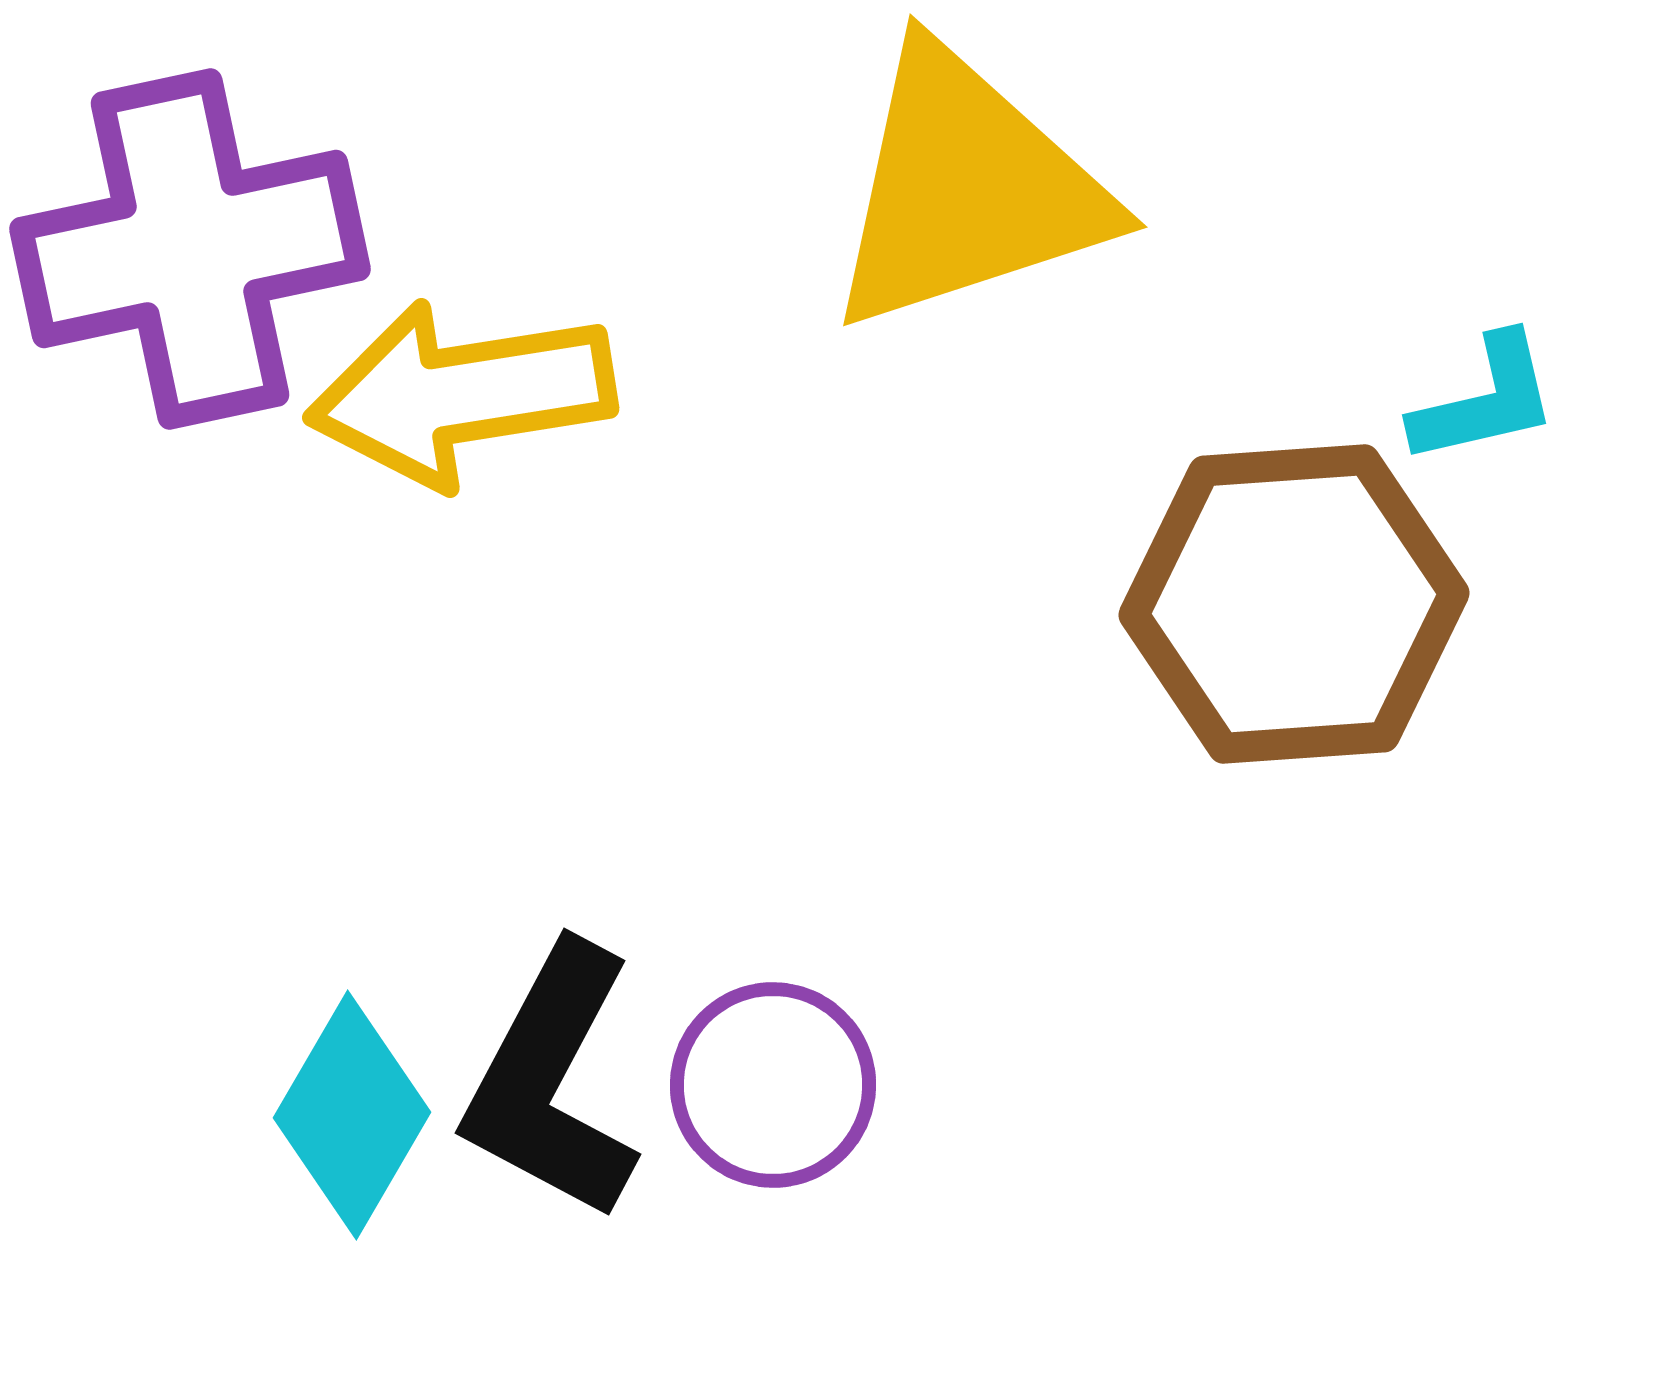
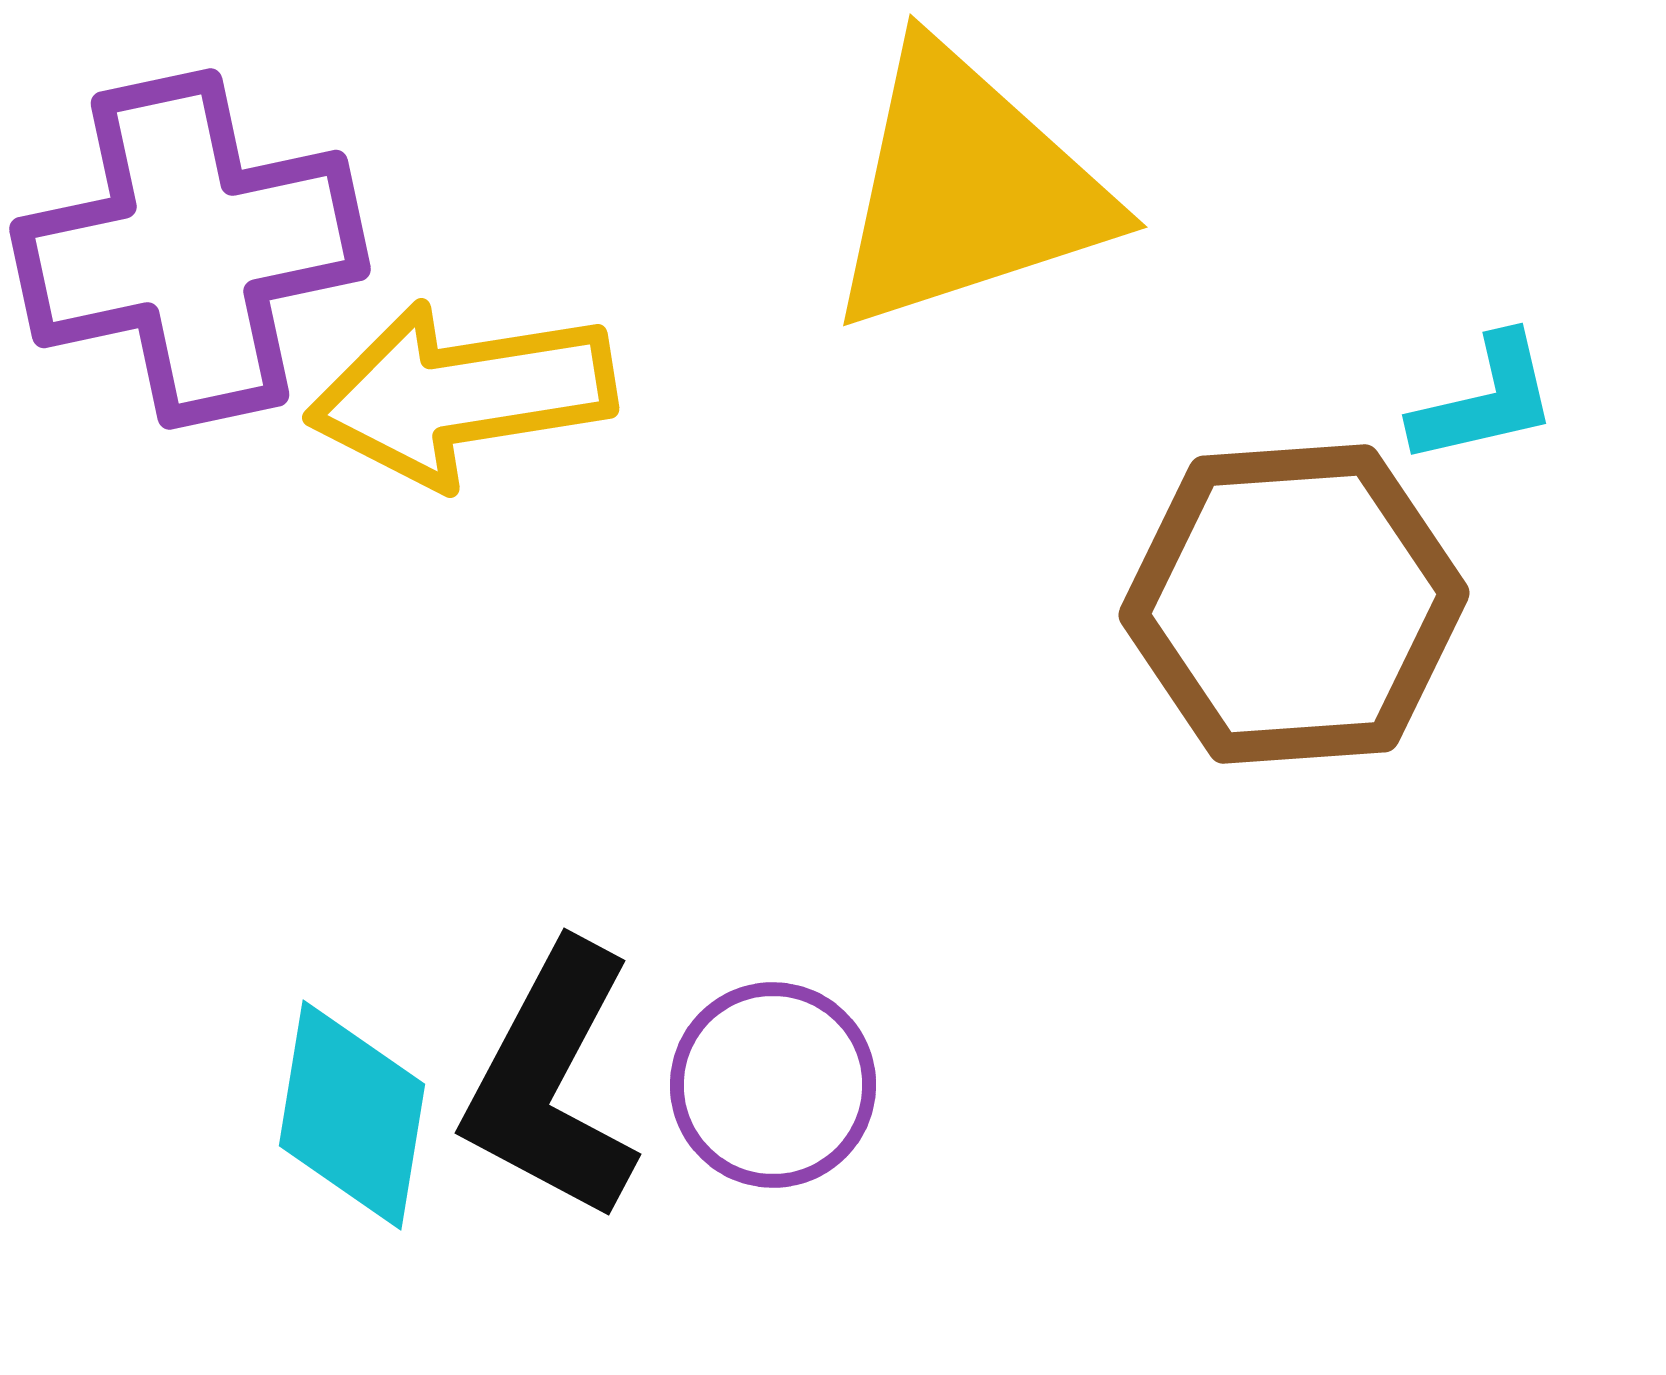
cyan diamond: rotated 21 degrees counterclockwise
